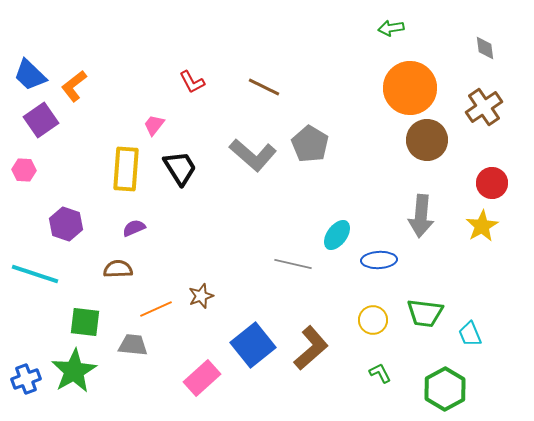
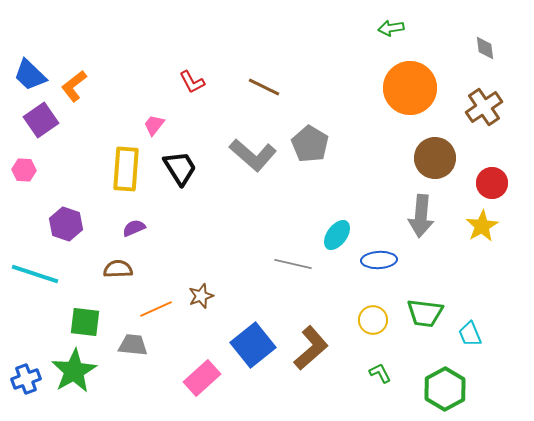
brown circle: moved 8 px right, 18 px down
